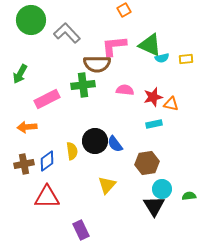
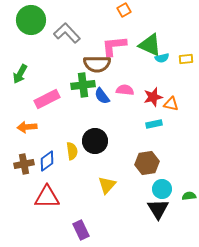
blue semicircle: moved 13 px left, 48 px up
black triangle: moved 4 px right, 3 px down
